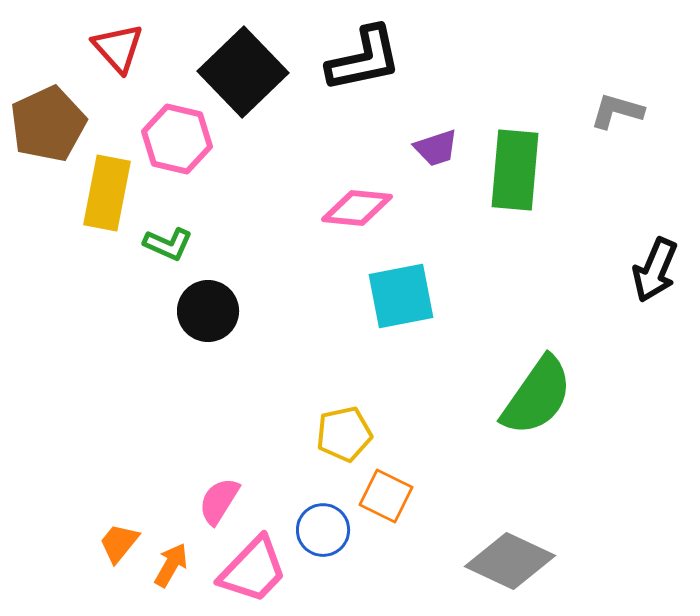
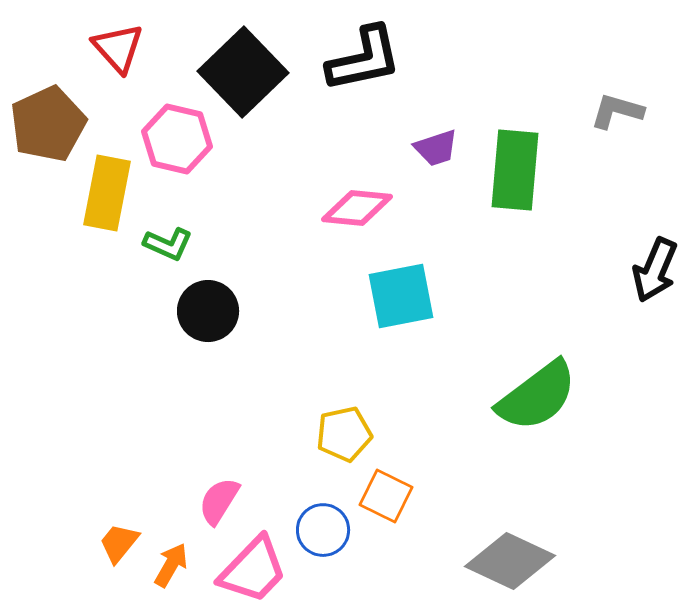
green semicircle: rotated 18 degrees clockwise
